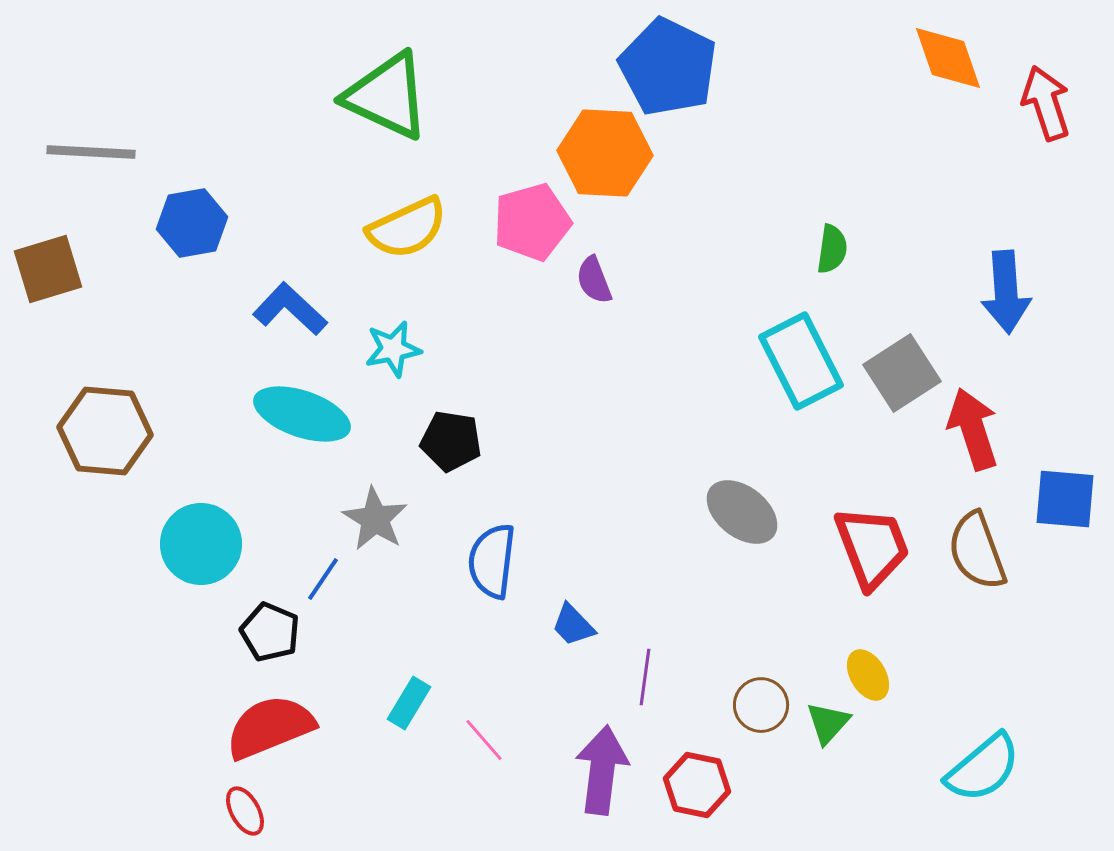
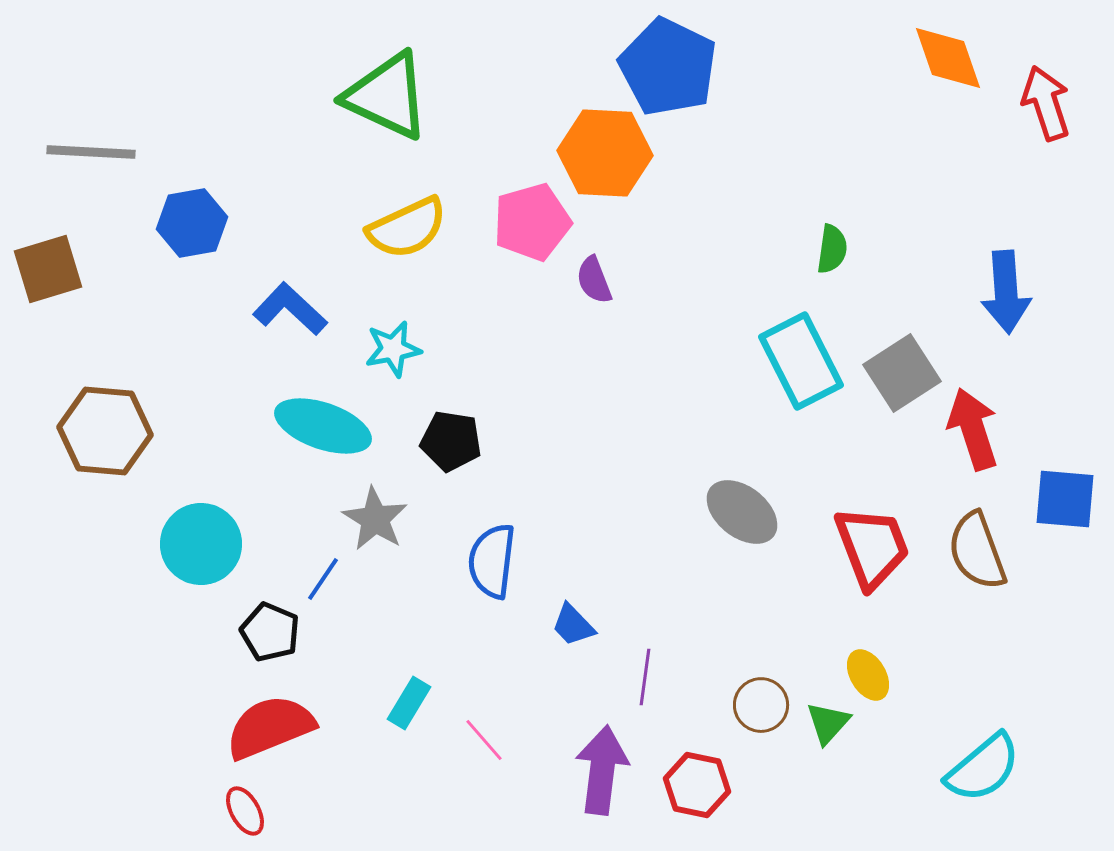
cyan ellipse at (302, 414): moved 21 px right, 12 px down
